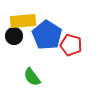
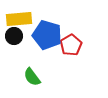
yellow rectangle: moved 4 px left, 2 px up
blue pentagon: rotated 16 degrees counterclockwise
red pentagon: rotated 25 degrees clockwise
